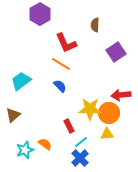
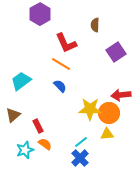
red rectangle: moved 31 px left
